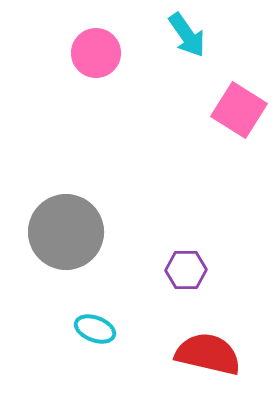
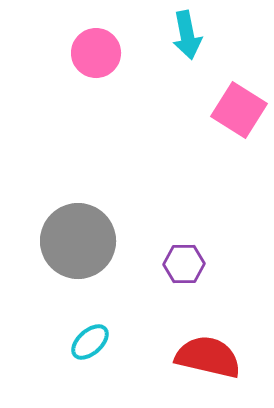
cyan arrow: rotated 24 degrees clockwise
gray circle: moved 12 px right, 9 px down
purple hexagon: moved 2 px left, 6 px up
cyan ellipse: moved 5 px left, 13 px down; rotated 63 degrees counterclockwise
red semicircle: moved 3 px down
